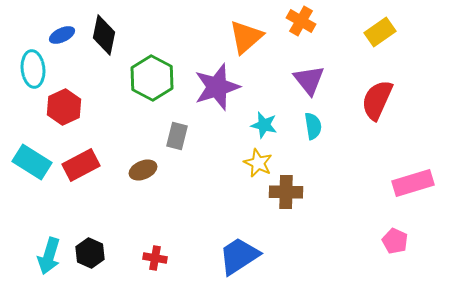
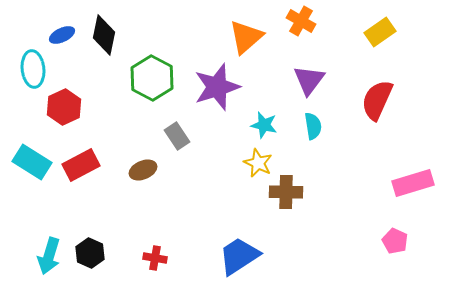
purple triangle: rotated 16 degrees clockwise
gray rectangle: rotated 48 degrees counterclockwise
